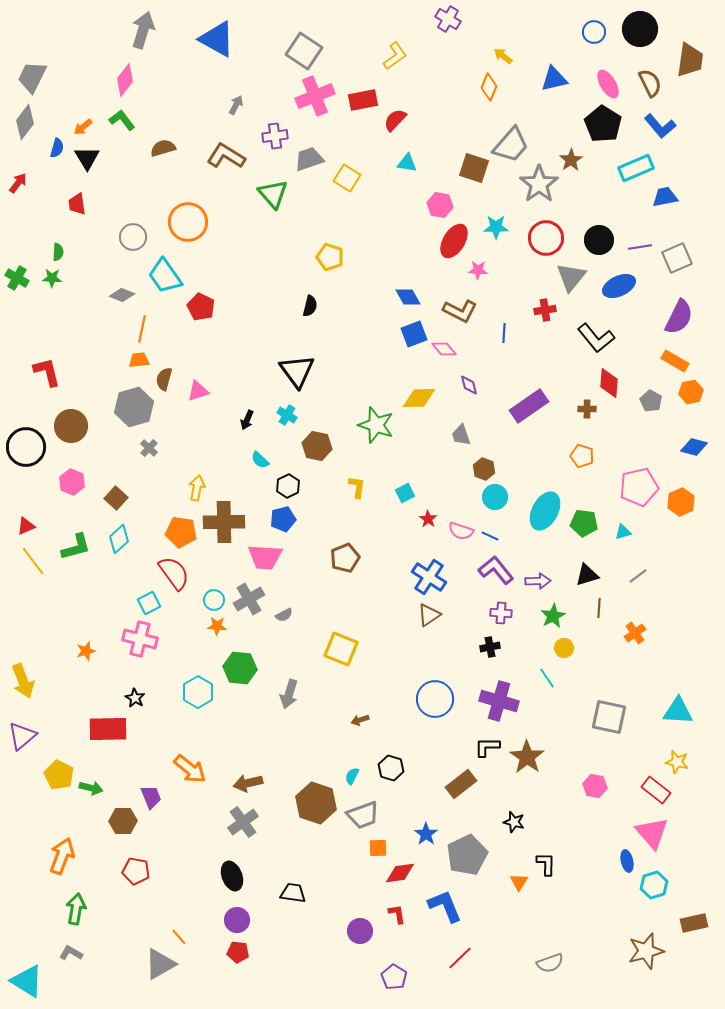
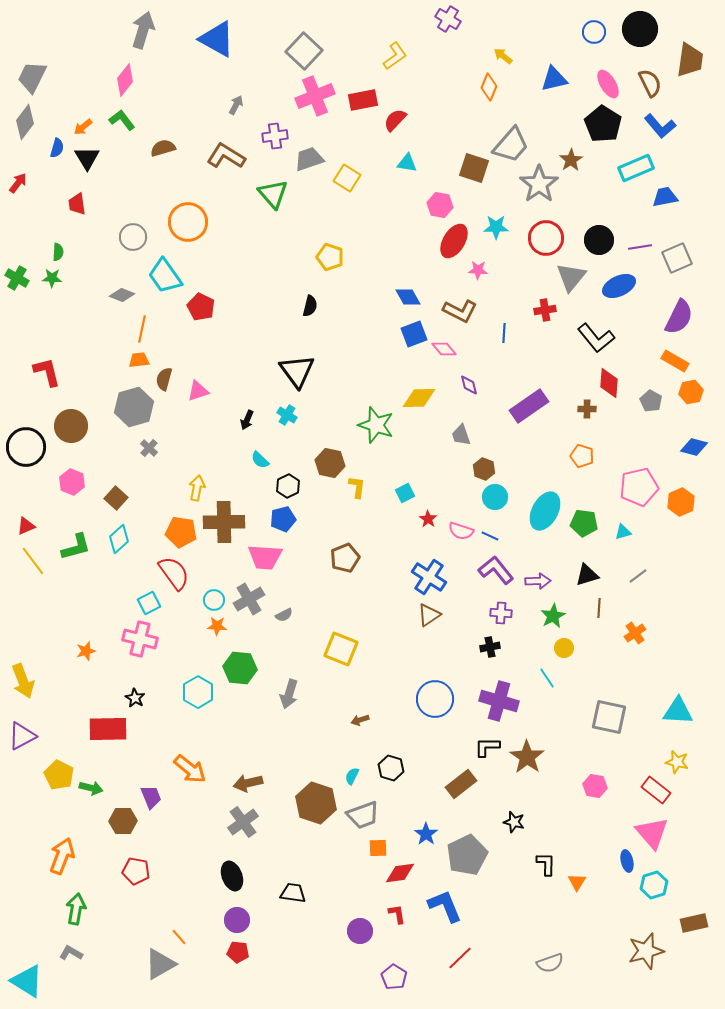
gray square at (304, 51): rotated 9 degrees clockwise
brown hexagon at (317, 446): moved 13 px right, 17 px down
purple triangle at (22, 736): rotated 12 degrees clockwise
orange triangle at (519, 882): moved 58 px right
